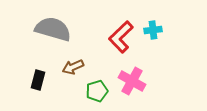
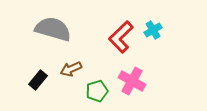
cyan cross: rotated 24 degrees counterclockwise
brown arrow: moved 2 px left, 2 px down
black rectangle: rotated 24 degrees clockwise
